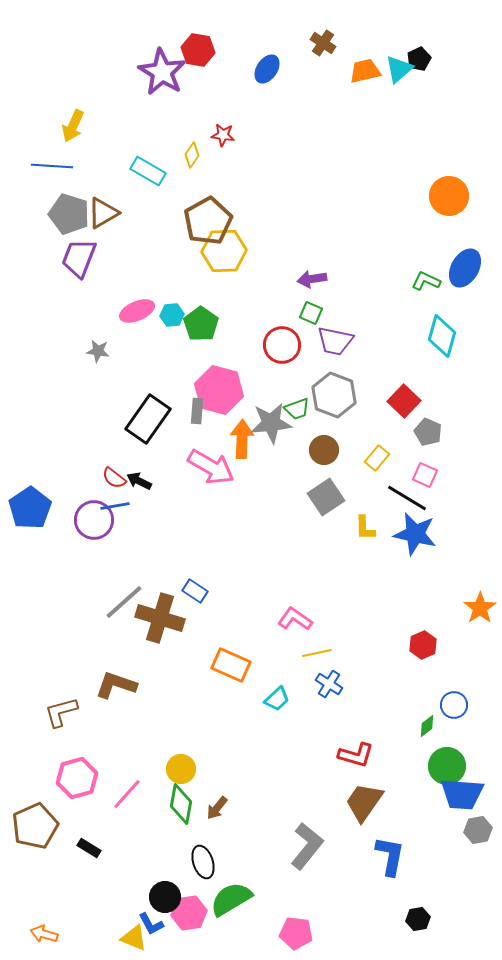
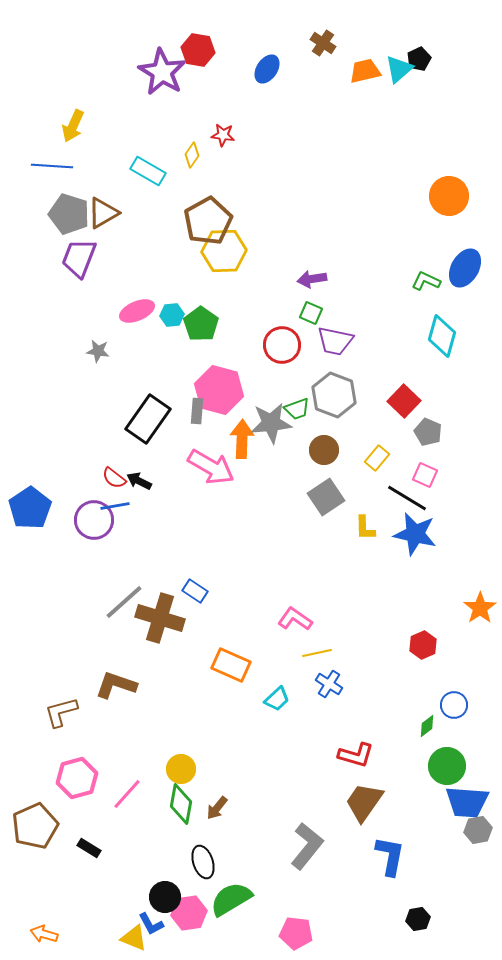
blue trapezoid at (462, 794): moved 5 px right, 8 px down
